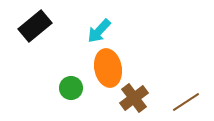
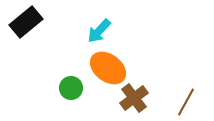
black rectangle: moved 9 px left, 4 px up
orange ellipse: rotated 42 degrees counterclockwise
brown line: rotated 28 degrees counterclockwise
